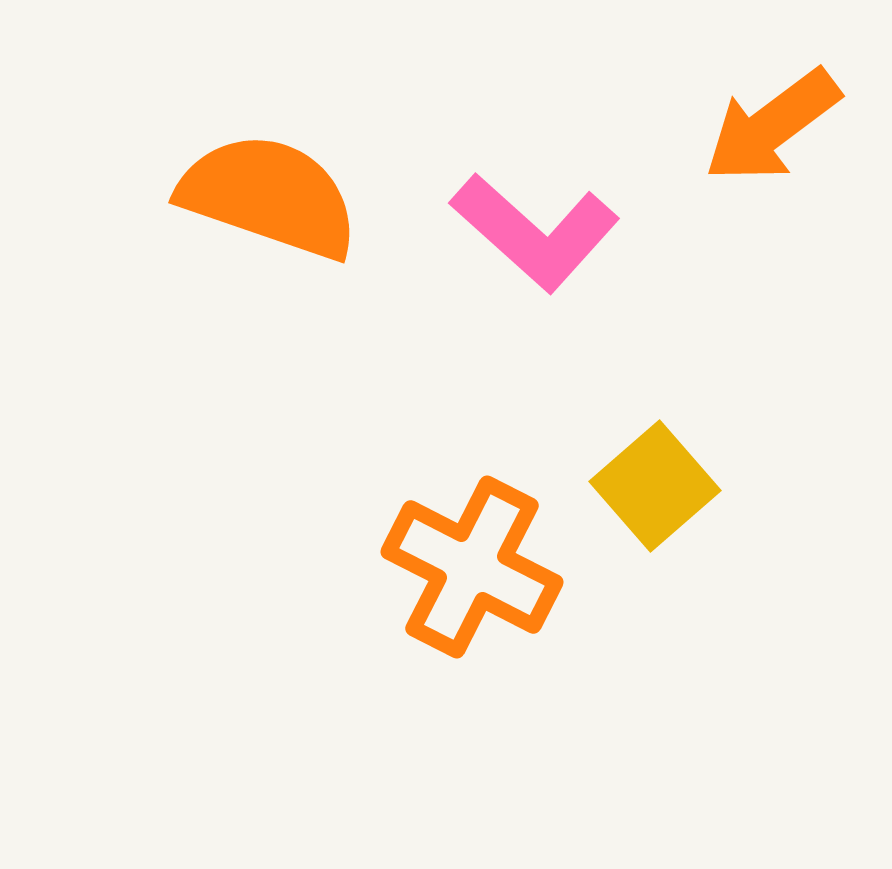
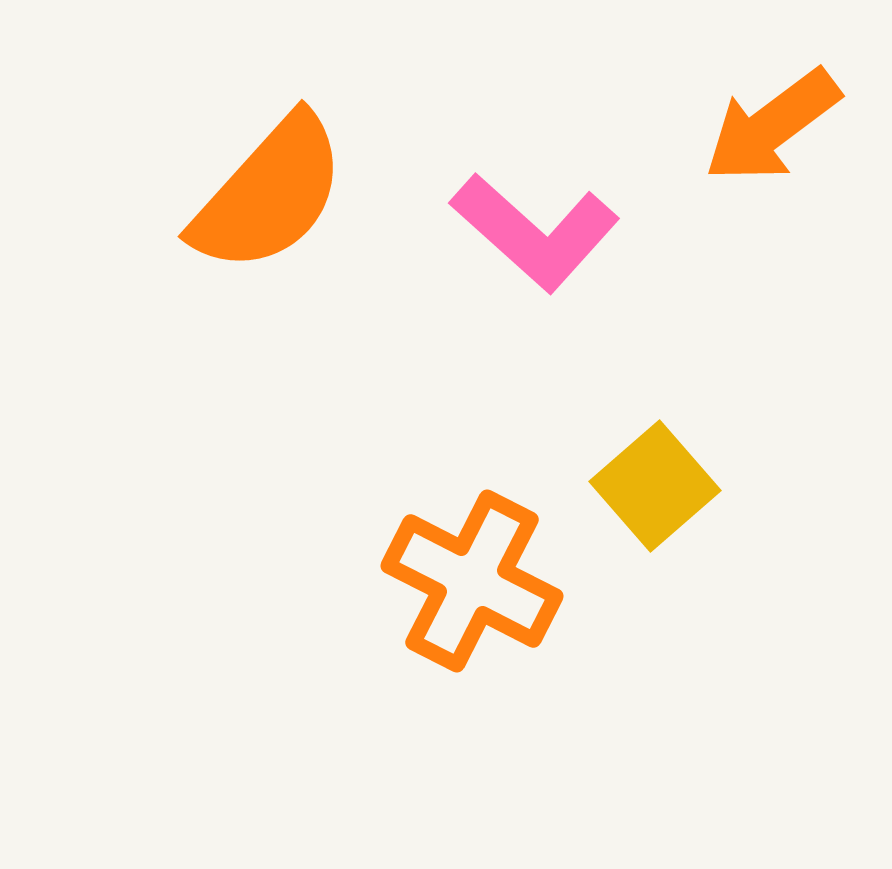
orange semicircle: moved 2 px up; rotated 113 degrees clockwise
orange cross: moved 14 px down
